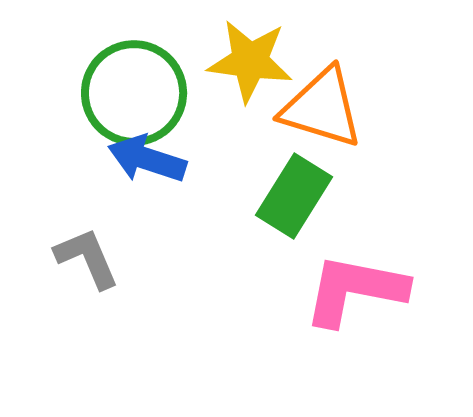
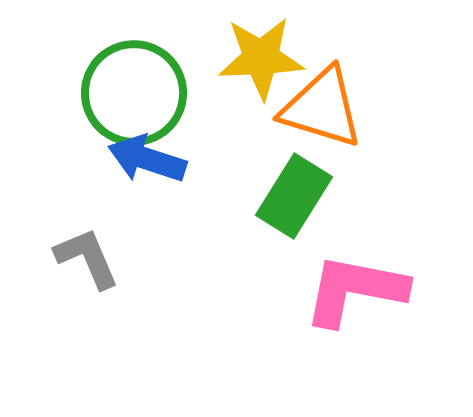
yellow star: moved 11 px right, 3 px up; rotated 10 degrees counterclockwise
